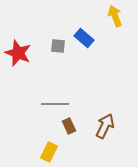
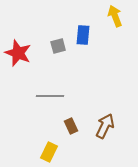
blue rectangle: moved 1 px left, 3 px up; rotated 54 degrees clockwise
gray square: rotated 21 degrees counterclockwise
gray line: moved 5 px left, 8 px up
brown rectangle: moved 2 px right
